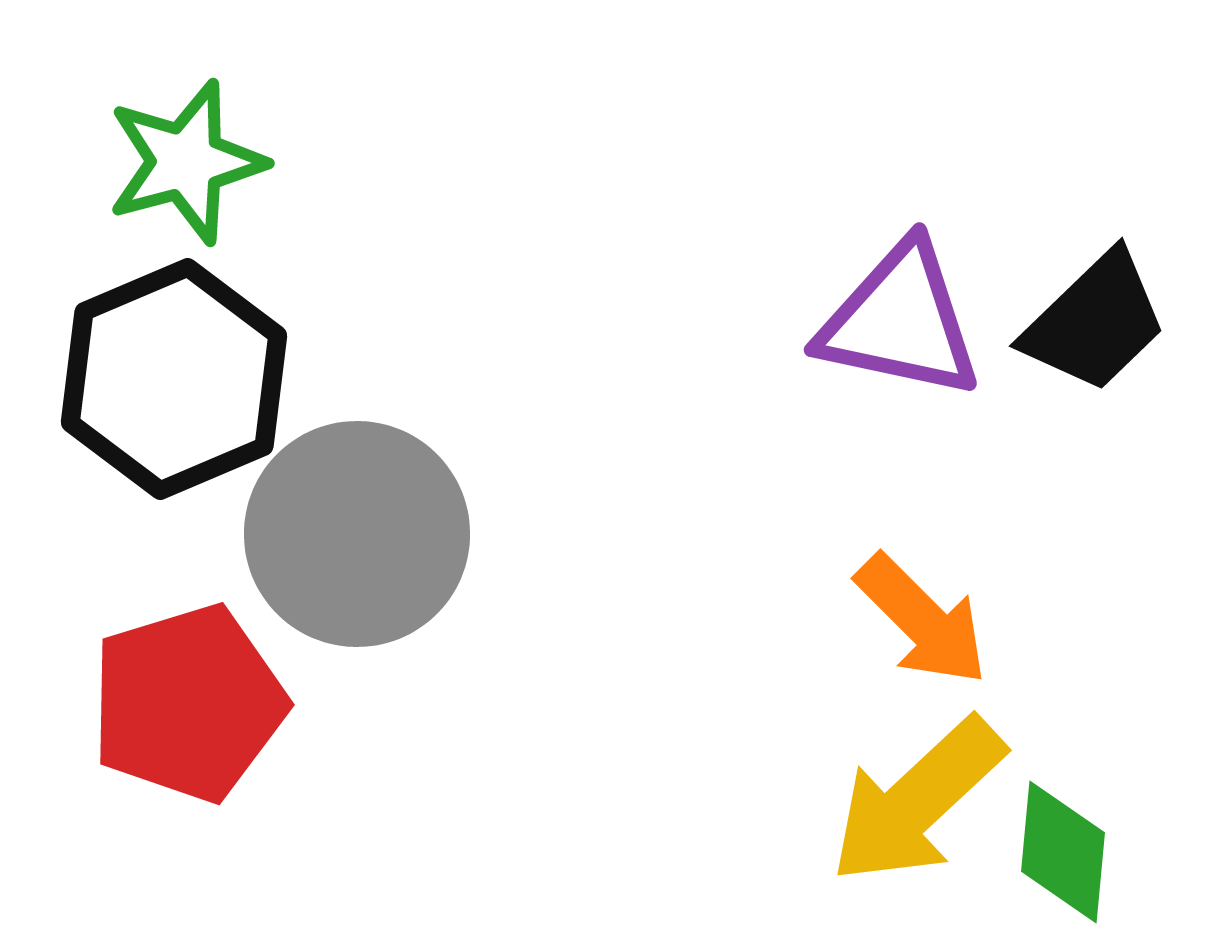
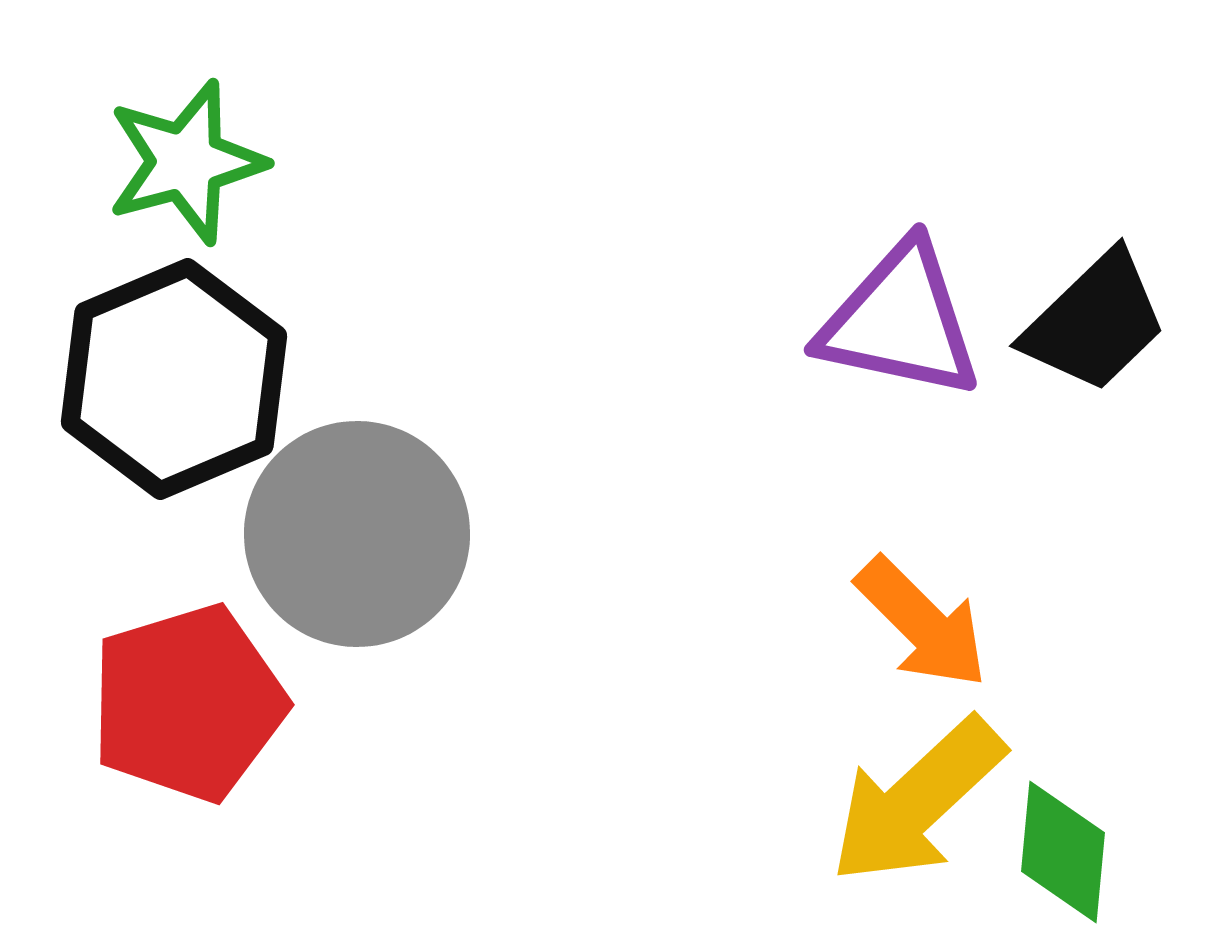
orange arrow: moved 3 px down
